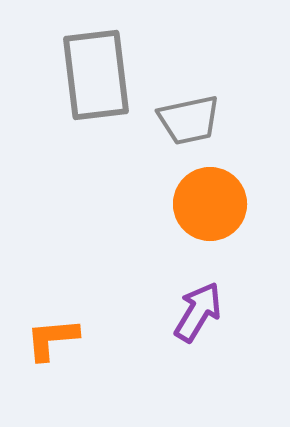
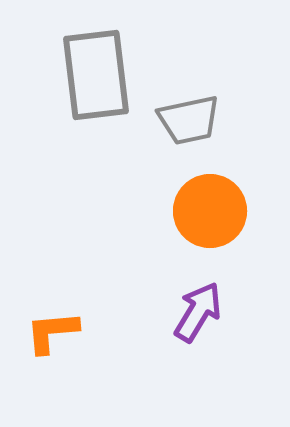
orange circle: moved 7 px down
orange L-shape: moved 7 px up
